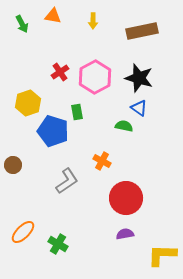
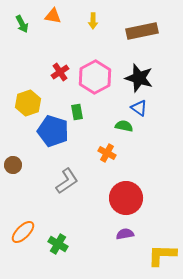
orange cross: moved 5 px right, 8 px up
